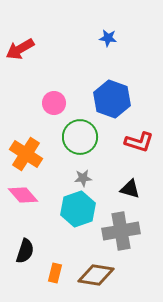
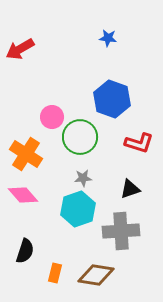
pink circle: moved 2 px left, 14 px down
red L-shape: moved 1 px down
black triangle: rotated 35 degrees counterclockwise
gray cross: rotated 6 degrees clockwise
